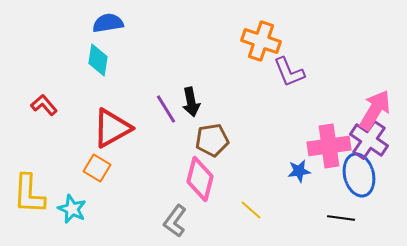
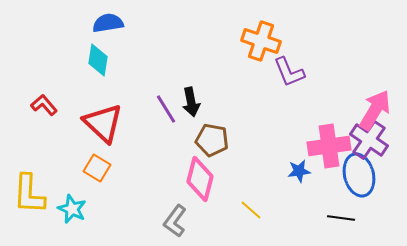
red triangle: moved 9 px left, 5 px up; rotated 48 degrees counterclockwise
brown pentagon: rotated 20 degrees clockwise
